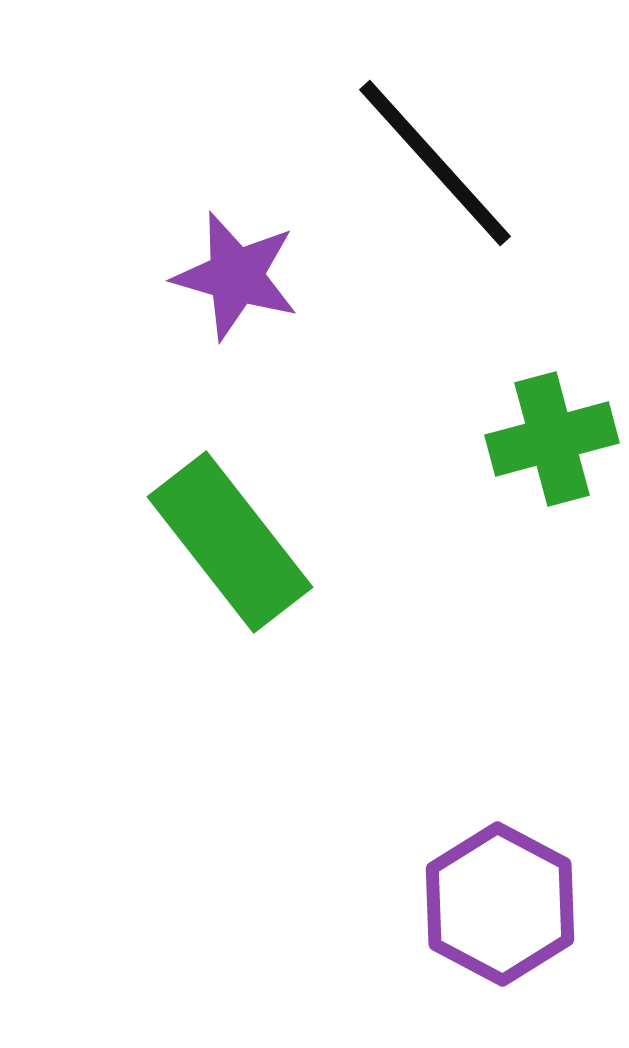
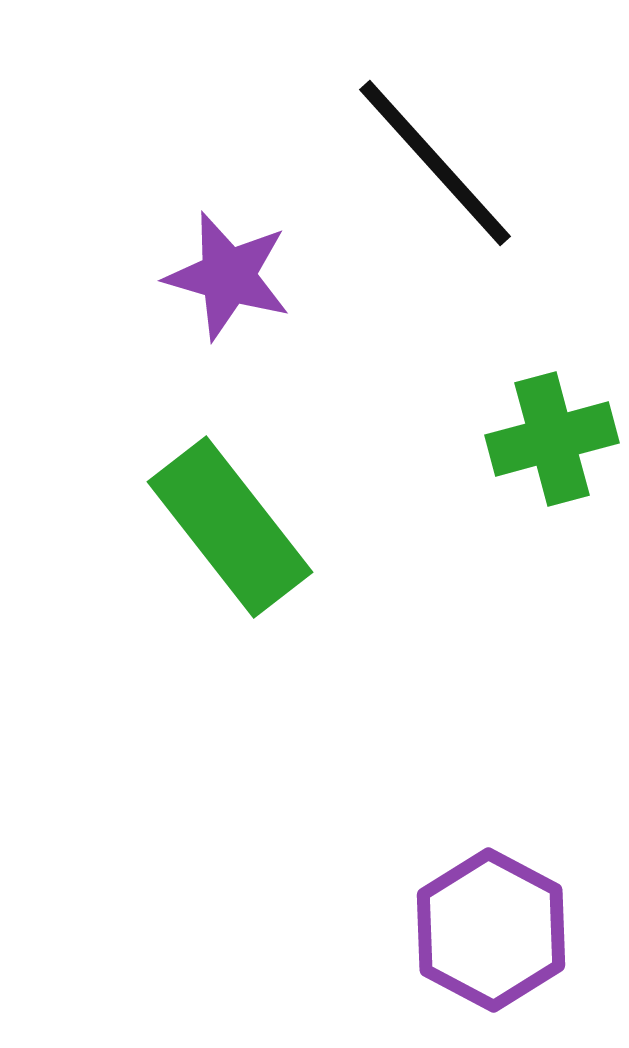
purple star: moved 8 px left
green rectangle: moved 15 px up
purple hexagon: moved 9 px left, 26 px down
